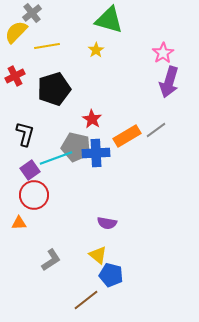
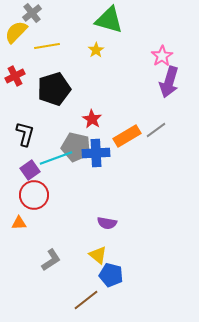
pink star: moved 1 px left, 3 px down
